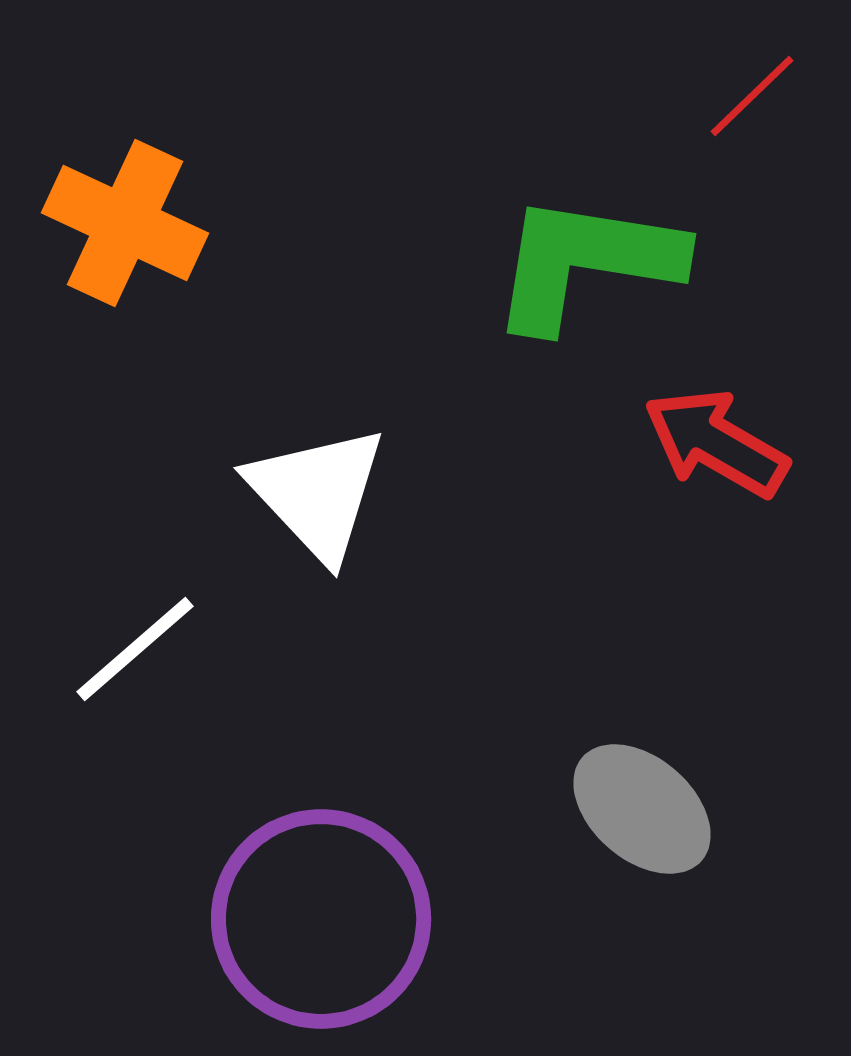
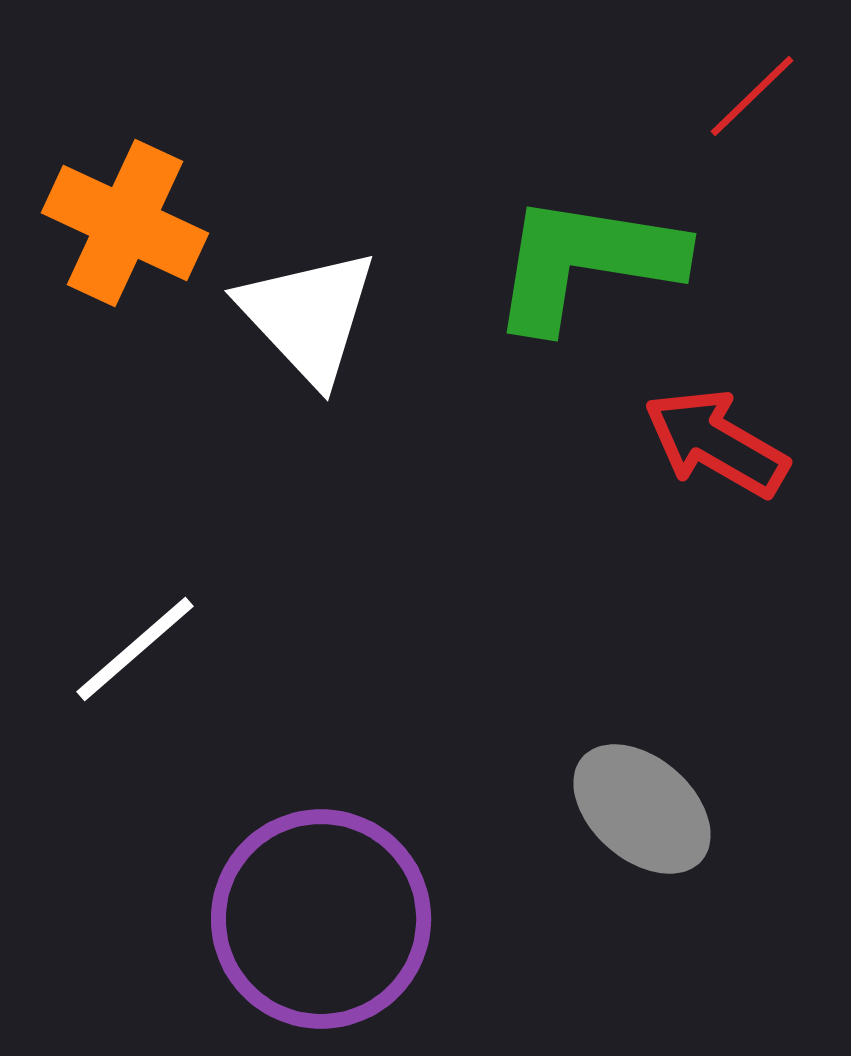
white triangle: moved 9 px left, 177 px up
